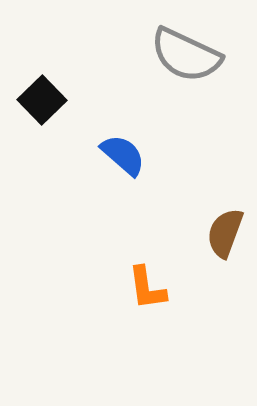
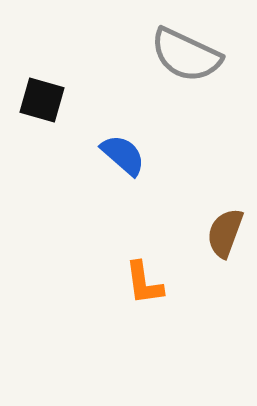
black square: rotated 30 degrees counterclockwise
orange L-shape: moved 3 px left, 5 px up
